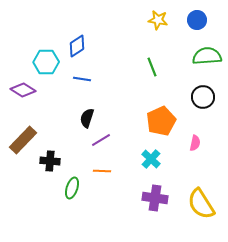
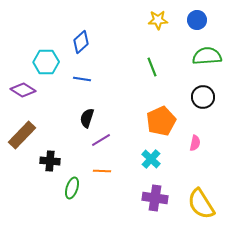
yellow star: rotated 12 degrees counterclockwise
blue diamond: moved 4 px right, 4 px up; rotated 10 degrees counterclockwise
brown rectangle: moved 1 px left, 5 px up
